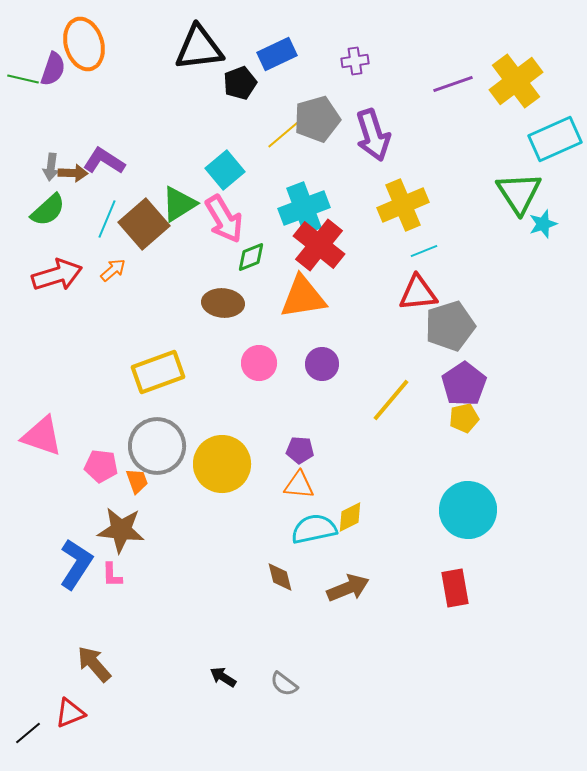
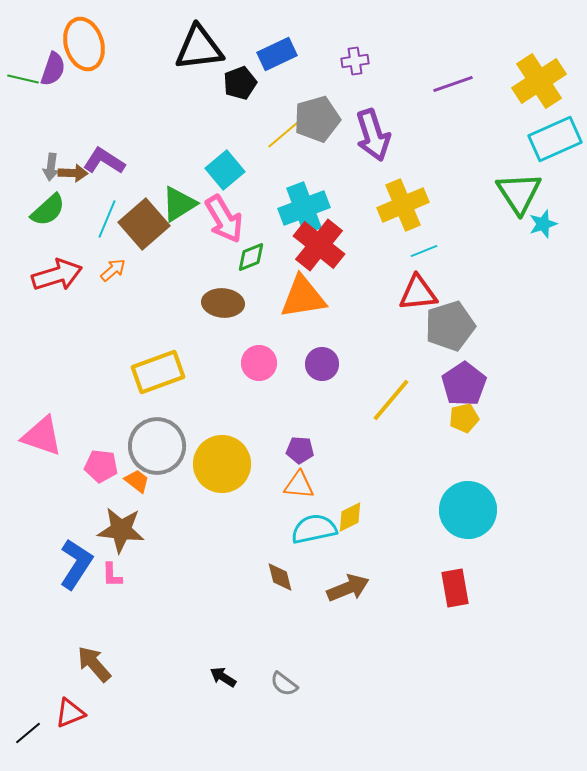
yellow cross at (516, 81): moved 23 px right; rotated 4 degrees clockwise
orange trapezoid at (137, 481): rotated 32 degrees counterclockwise
